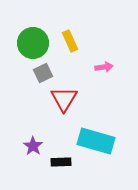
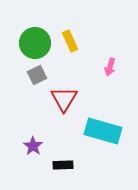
green circle: moved 2 px right
pink arrow: moved 6 px right; rotated 114 degrees clockwise
gray square: moved 6 px left, 2 px down
cyan rectangle: moved 7 px right, 10 px up
black rectangle: moved 2 px right, 3 px down
